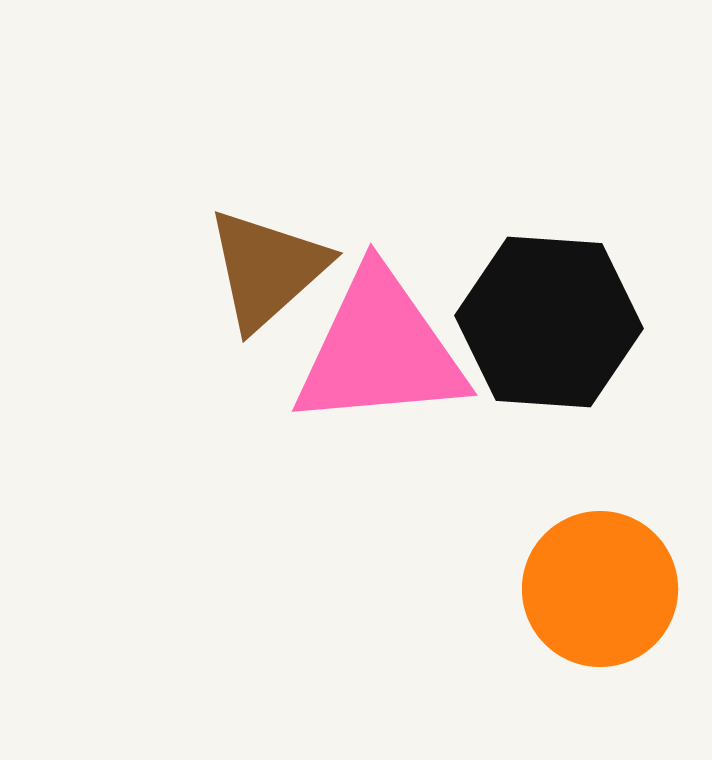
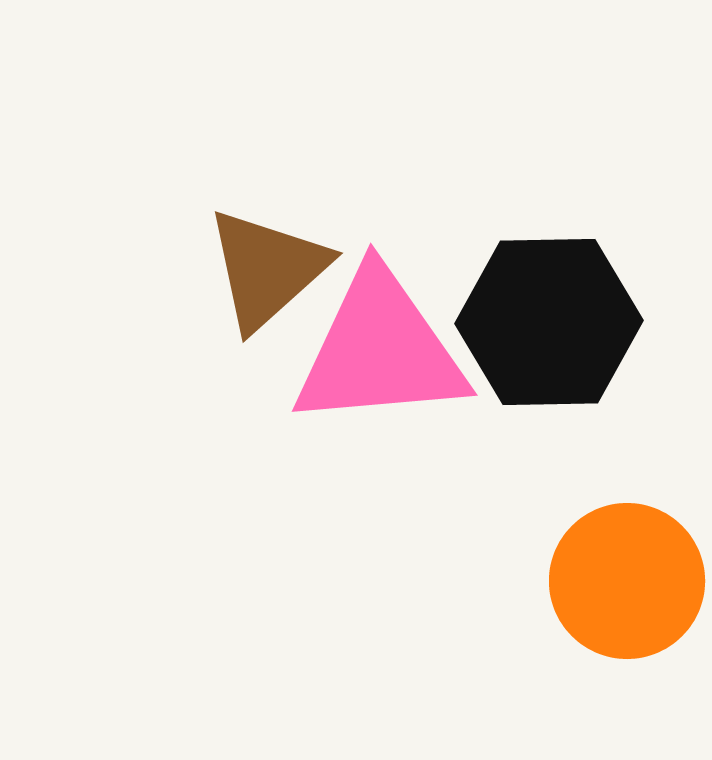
black hexagon: rotated 5 degrees counterclockwise
orange circle: moved 27 px right, 8 px up
